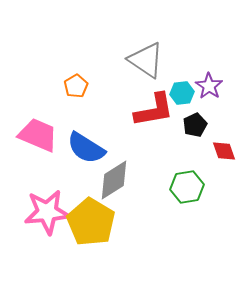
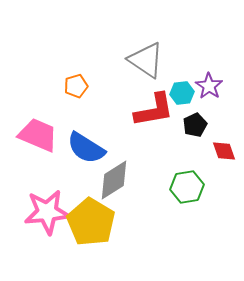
orange pentagon: rotated 15 degrees clockwise
